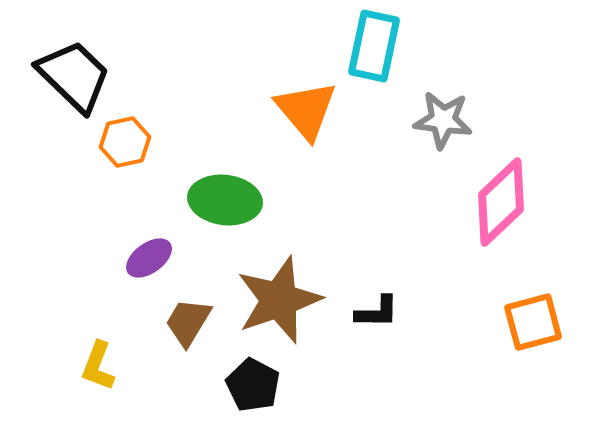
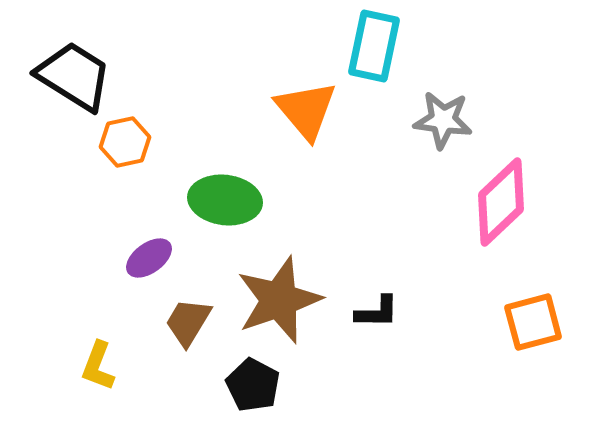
black trapezoid: rotated 12 degrees counterclockwise
